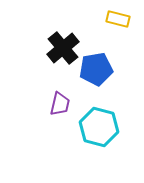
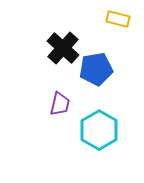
black cross: rotated 8 degrees counterclockwise
cyan hexagon: moved 3 px down; rotated 15 degrees clockwise
